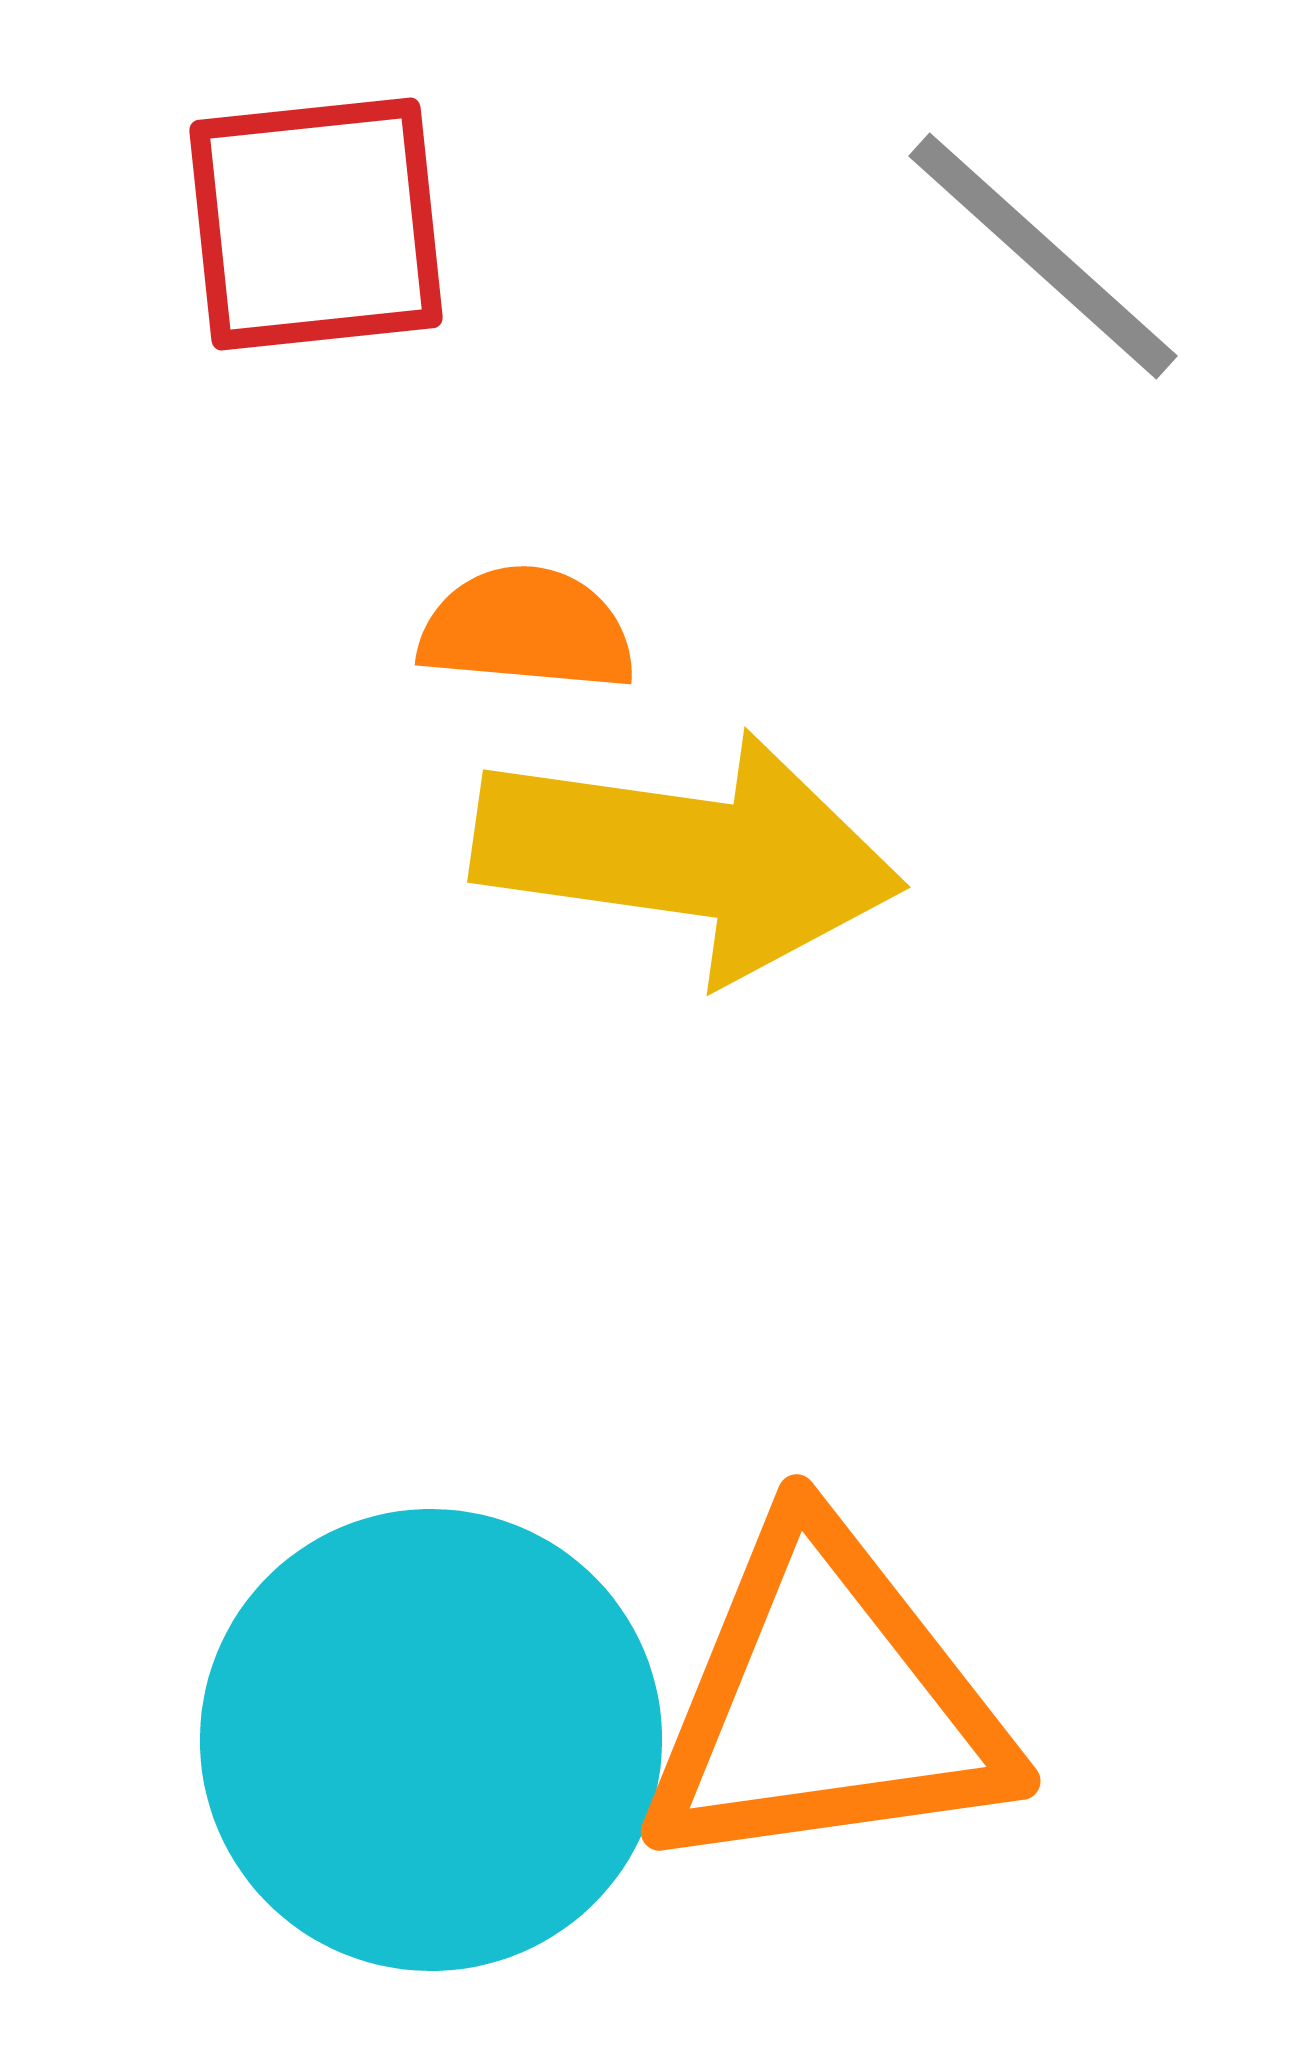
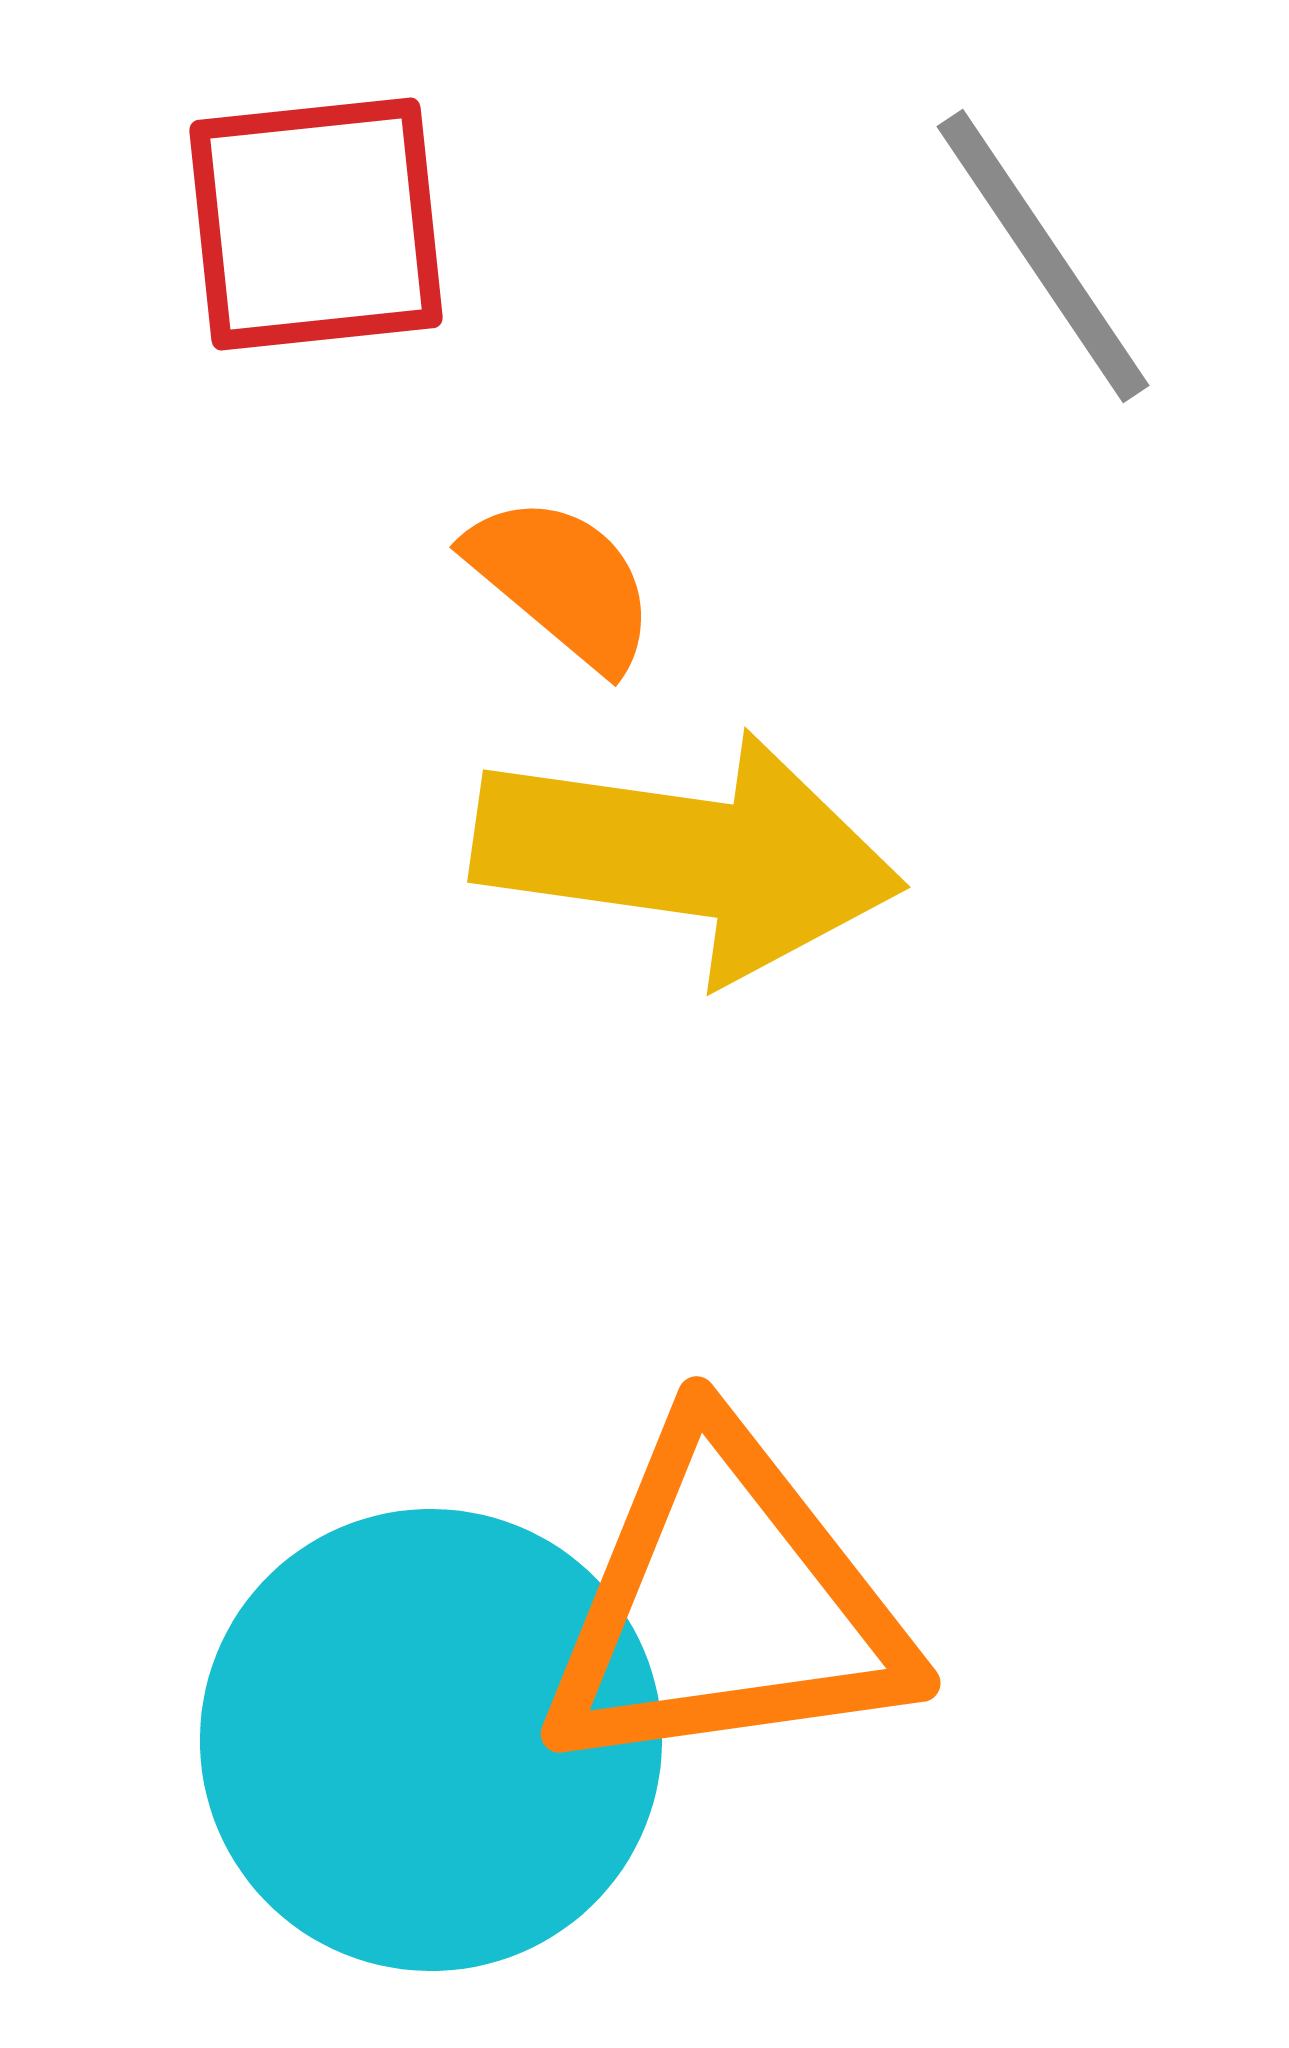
gray line: rotated 14 degrees clockwise
orange semicircle: moved 35 px right, 47 px up; rotated 35 degrees clockwise
orange triangle: moved 100 px left, 98 px up
